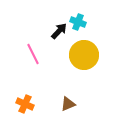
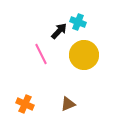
pink line: moved 8 px right
